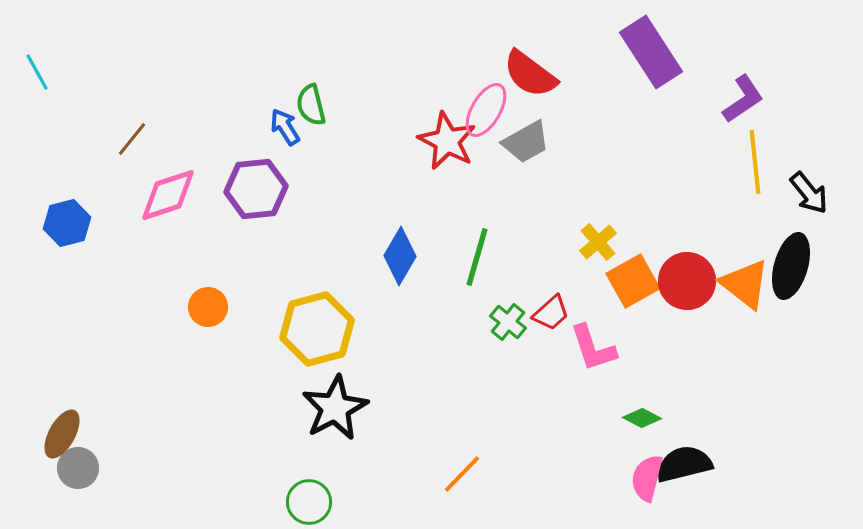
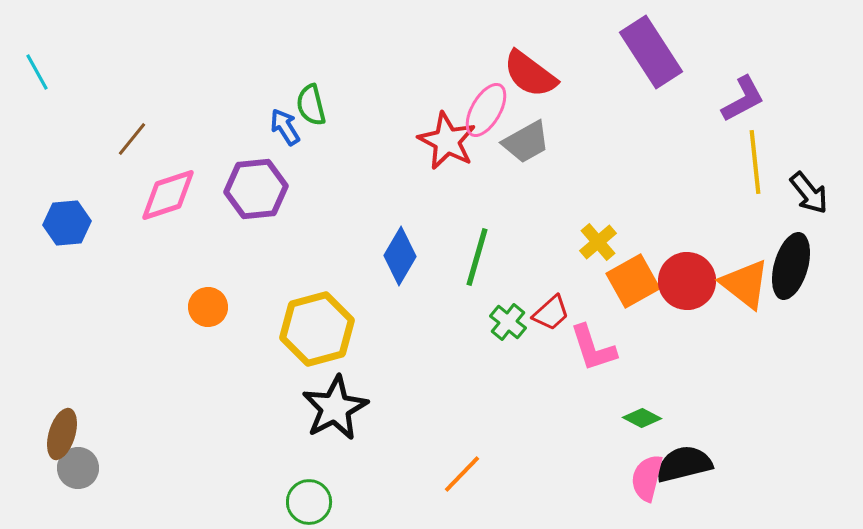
purple L-shape: rotated 6 degrees clockwise
blue hexagon: rotated 9 degrees clockwise
brown ellipse: rotated 12 degrees counterclockwise
